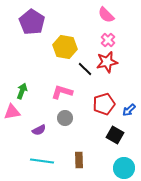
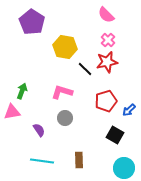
red pentagon: moved 2 px right, 3 px up
purple semicircle: rotated 96 degrees counterclockwise
